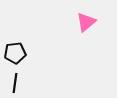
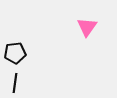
pink triangle: moved 1 px right, 5 px down; rotated 15 degrees counterclockwise
